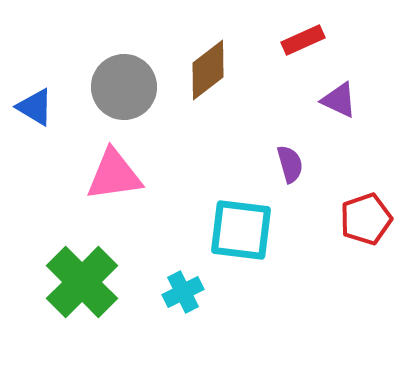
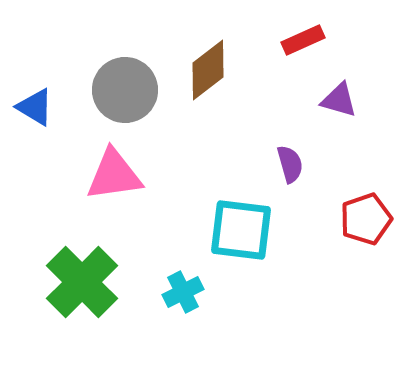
gray circle: moved 1 px right, 3 px down
purple triangle: rotated 9 degrees counterclockwise
